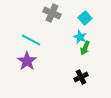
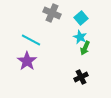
cyan square: moved 4 px left
